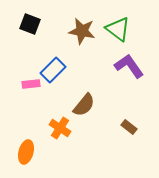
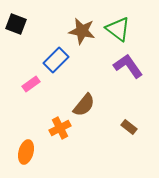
black square: moved 14 px left
purple L-shape: moved 1 px left
blue rectangle: moved 3 px right, 10 px up
pink rectangle: rotated 30 degrees counterclockwise
orange cross: rotated 30 degrees clockwise
